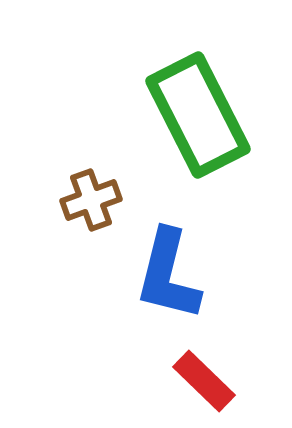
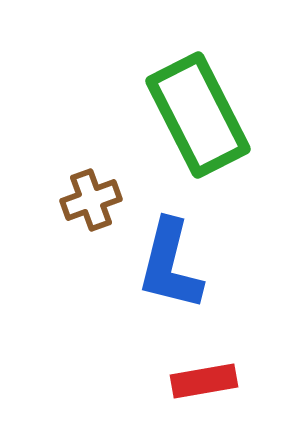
blue L-shape: moved 2 px right, 10 px up
red rectangle: rotated 54 degrees counterclockwise
